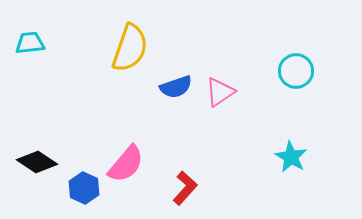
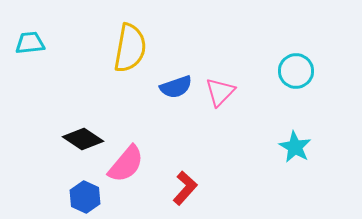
yellow semicircle: rotated 9 degrees counterclockwise
pink triangle: rotated 12 degrees counterclockwise
cyan star: moved 4 px right, 10 px up
black diamond: moved 46 px right, 23 px up
blue hexagon: moved 1 px right, 9 px down
